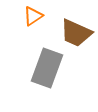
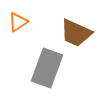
orange triangle: moved 15 px left, 6 px down
